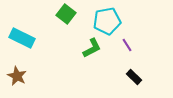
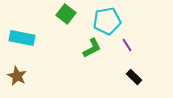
cyan rectangle: rotated 15 degrees counterclockwise
